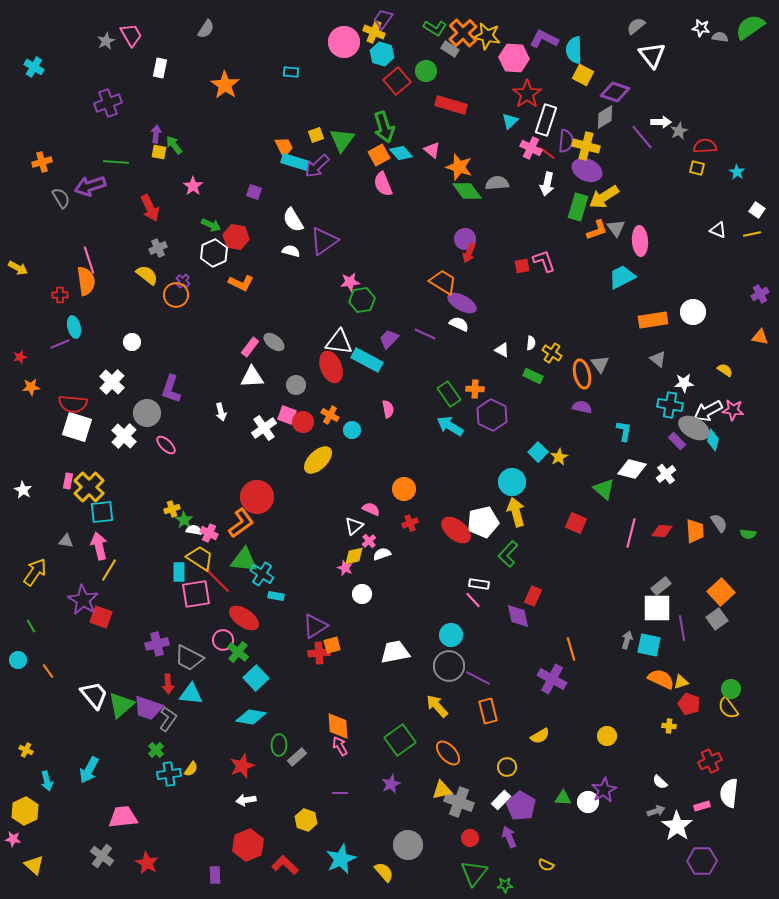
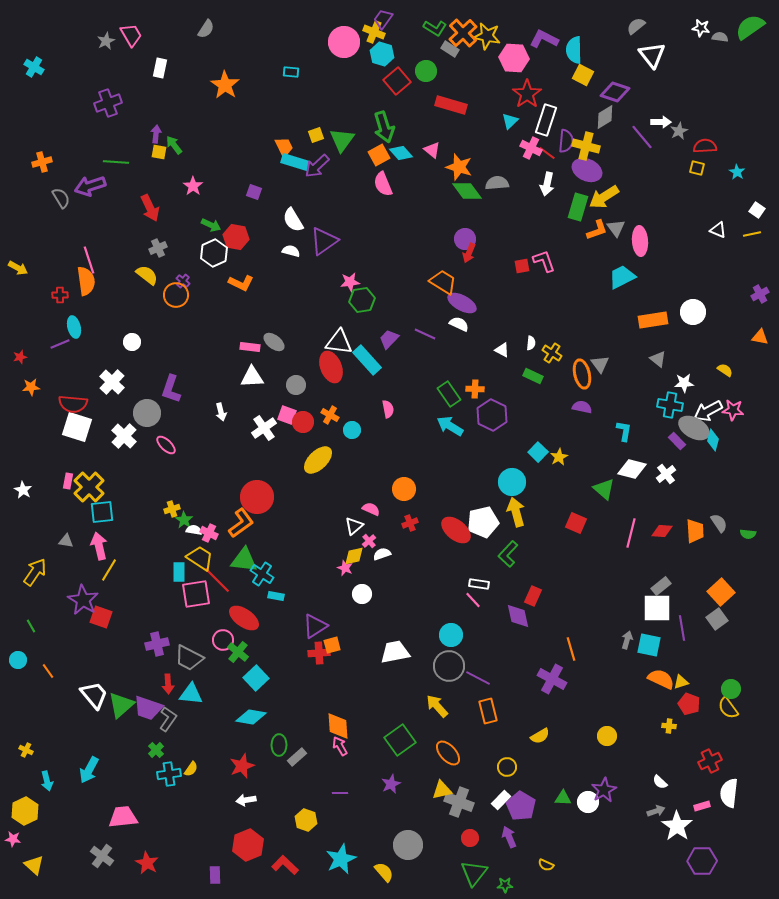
pink rectangle at (250, 347): rotated 60 degrees clockwise
cyan rectangle at (367, 360): rotated 20 degrees clockwise
